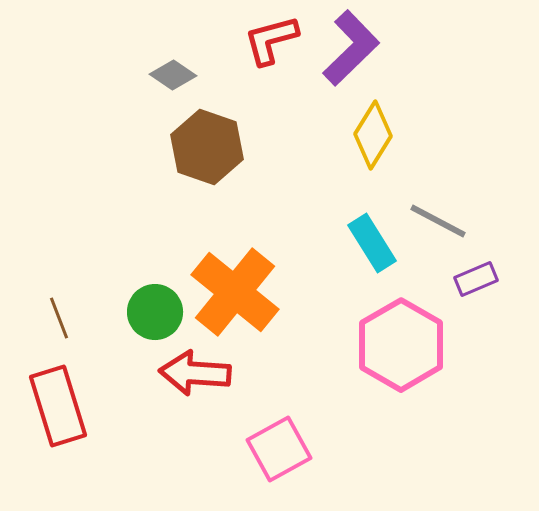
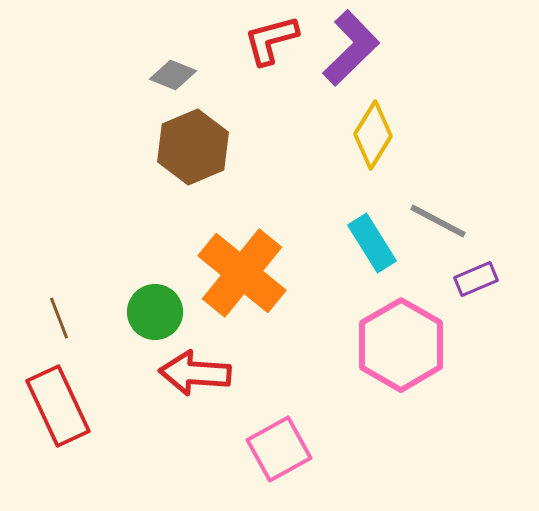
gray diamond: rotated 12 degrees counterclockwise
brown hexagon: moved 14 px left; rotated 18 degrees clockwise
orange cross: moved 7 px right, 19 px up
red rectangle: rotated 8 degrees counterclockwise
